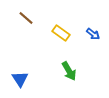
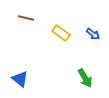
brown line: rotated 28 degrees counterclockwise
green arrow: moved 16 px right, 7 px down
blue triangle: rotated 18 degrees counterclockwise
